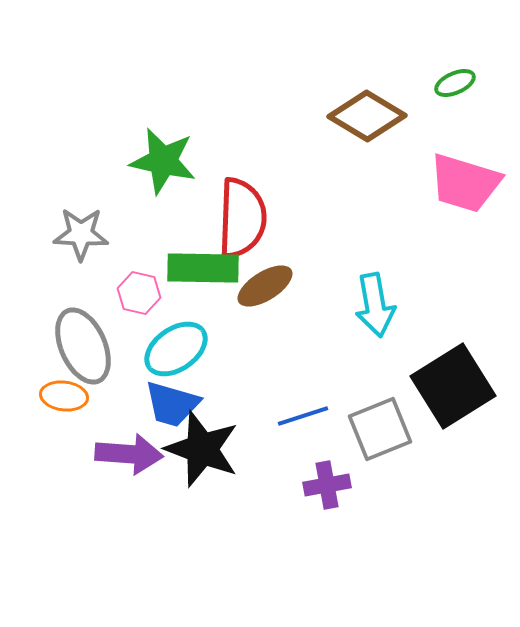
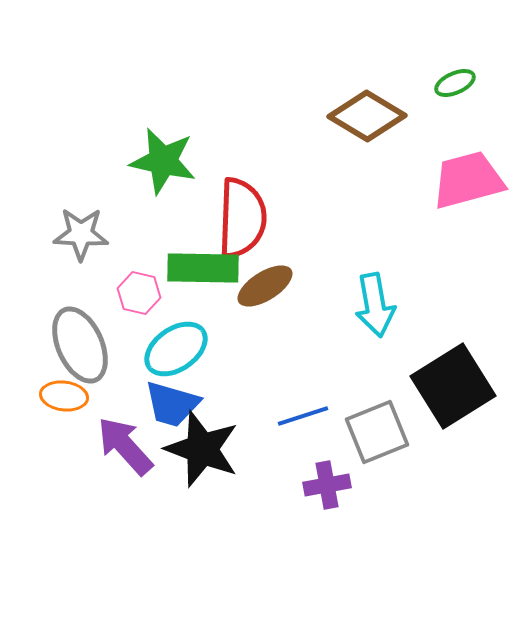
pink trapezoid: moved 3 px right, 3 px up; rotated 148 degrees clockwise
gray ellipse: moved 3 px left, 1 px up
gray square: moved 3 px left, 3 px down
purple arrow: moved 4 px left, 8 px up; rotated 136 degrees counterclockwise
